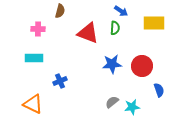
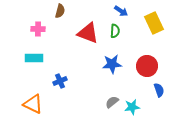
yellow rectangle: rotated 65 degrees clockwise
green semicircle: moved 3 px down
red circle: moved 5 px right
